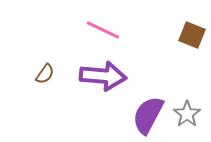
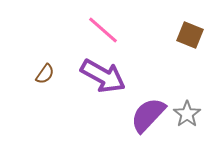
pink line: rotated 16 degrees clockwise
brown square: moved 2 px left
purple arrow: rotated 24 degrees clockwise
purple semicircle: rotated 15 degrees clockwise
